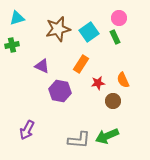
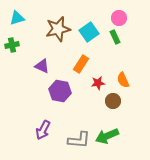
purple arrow: moved 16 px right
